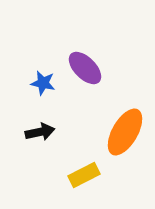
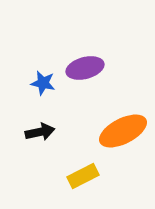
purple ellipse: rotated 60 degrees counterclockwise
orange ellipse: moved 2 px left, 1 px up; rotated 33 degrees clockwise
yellow rectangle: moved 1 px left, 1 px down
